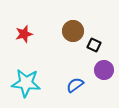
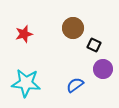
brown circle: moved 3 px up
purple circle: moved 1 px left, 1 px up
